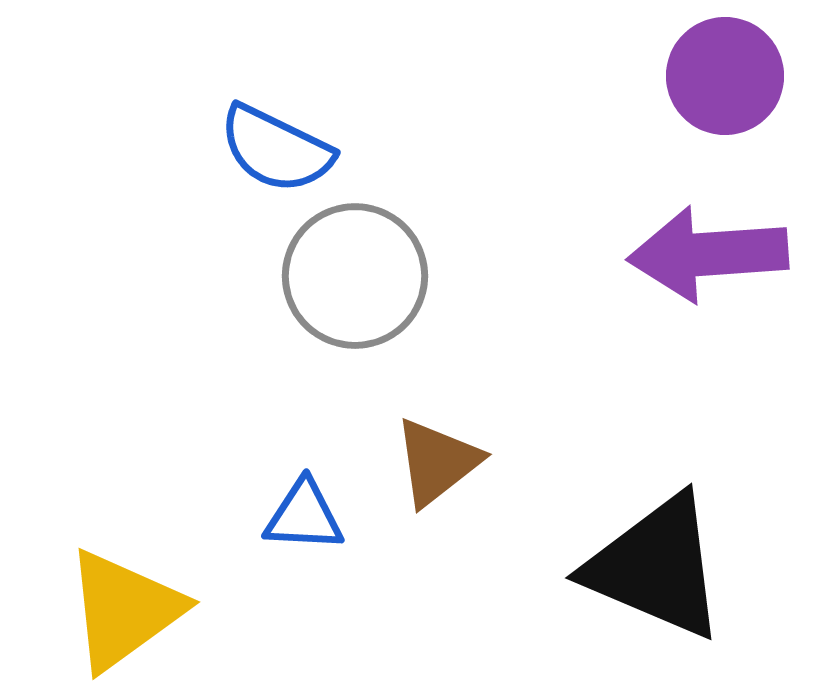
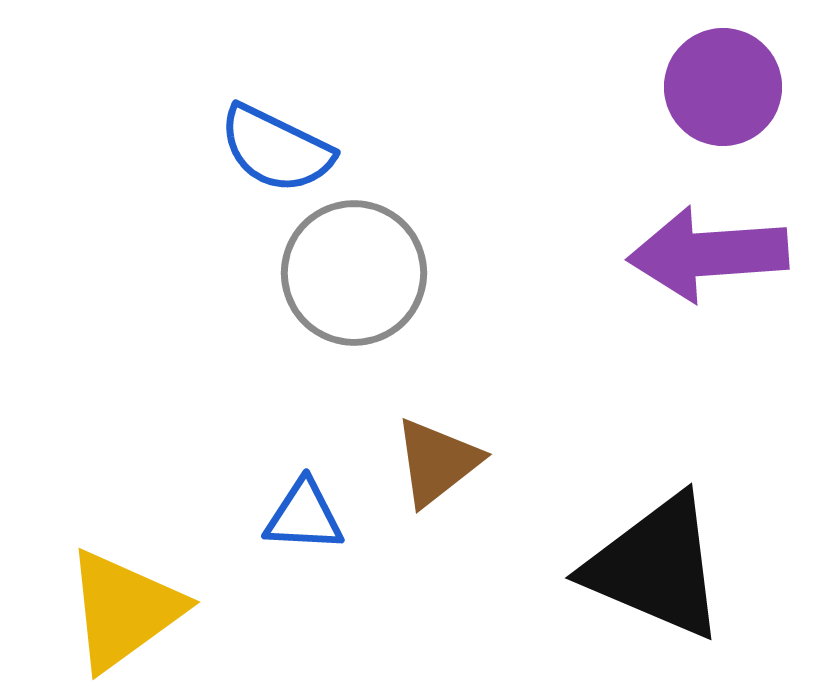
purple circle: moved 2 px left, 11 px down
gray circle: moved 1 px left, 3 px up
